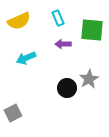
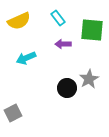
cyan rectangle: rotated 14 degrees counterclockwise
